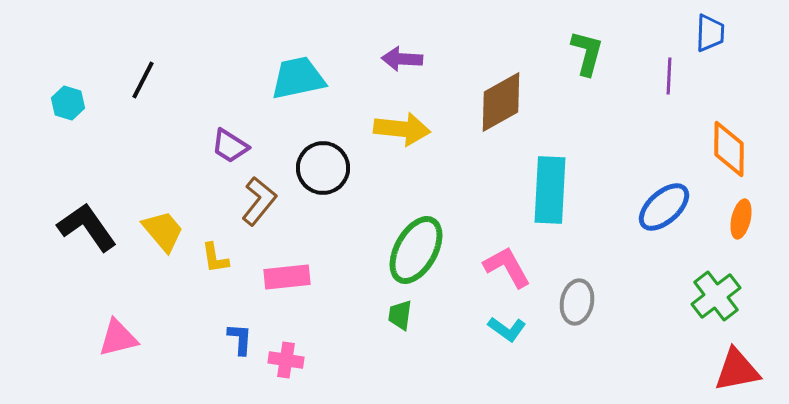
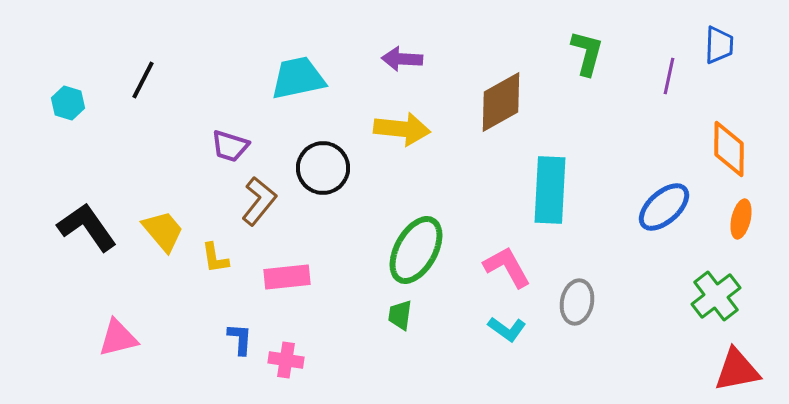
blue trapezoid: moved 9 px right, 12 px down
purple line: rotated 9 degrees clockwise
purple trapezoid: rotated 15 degrees counterclockwise
